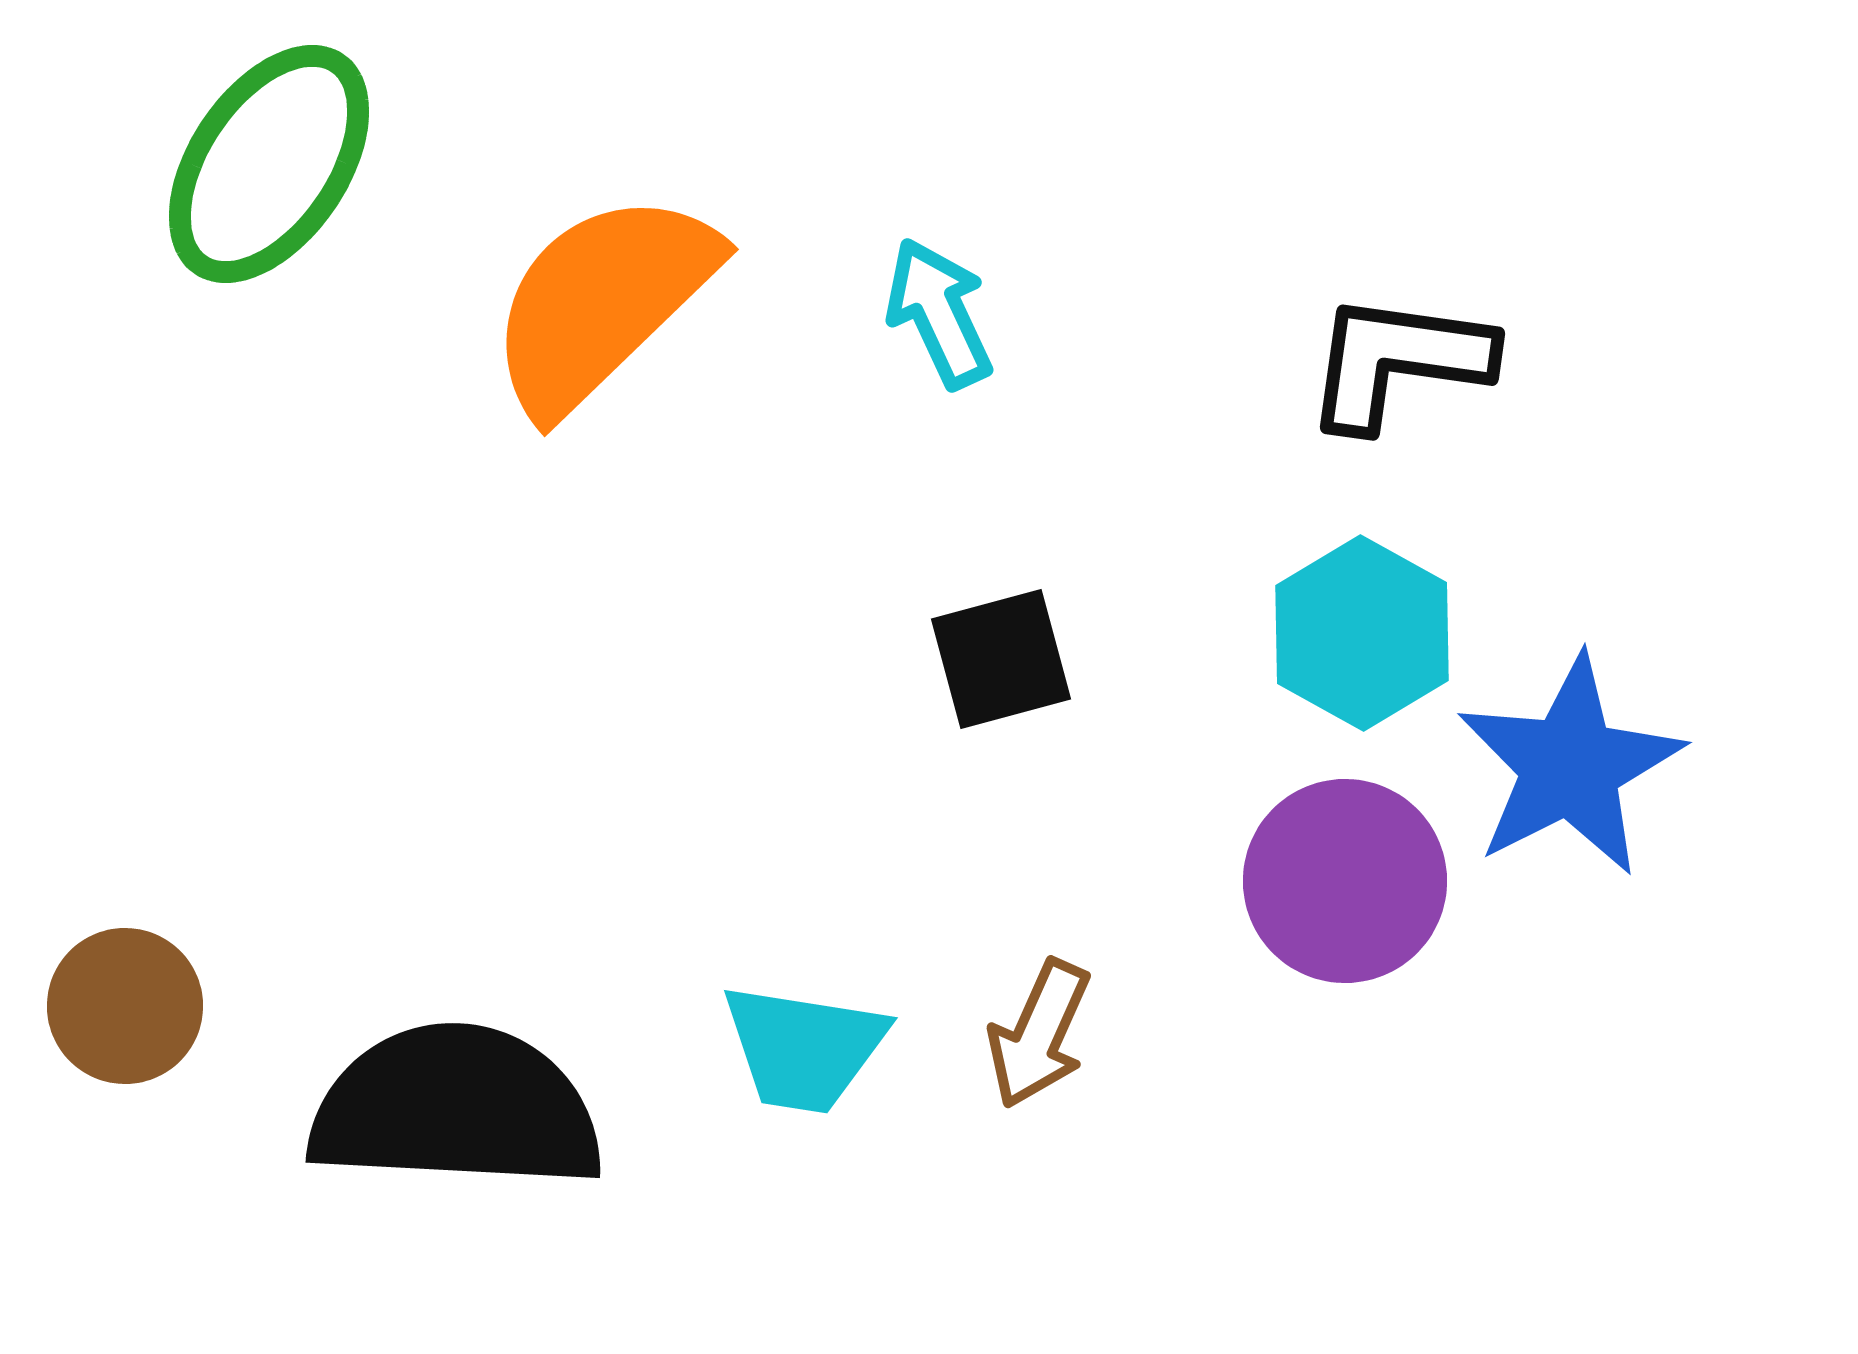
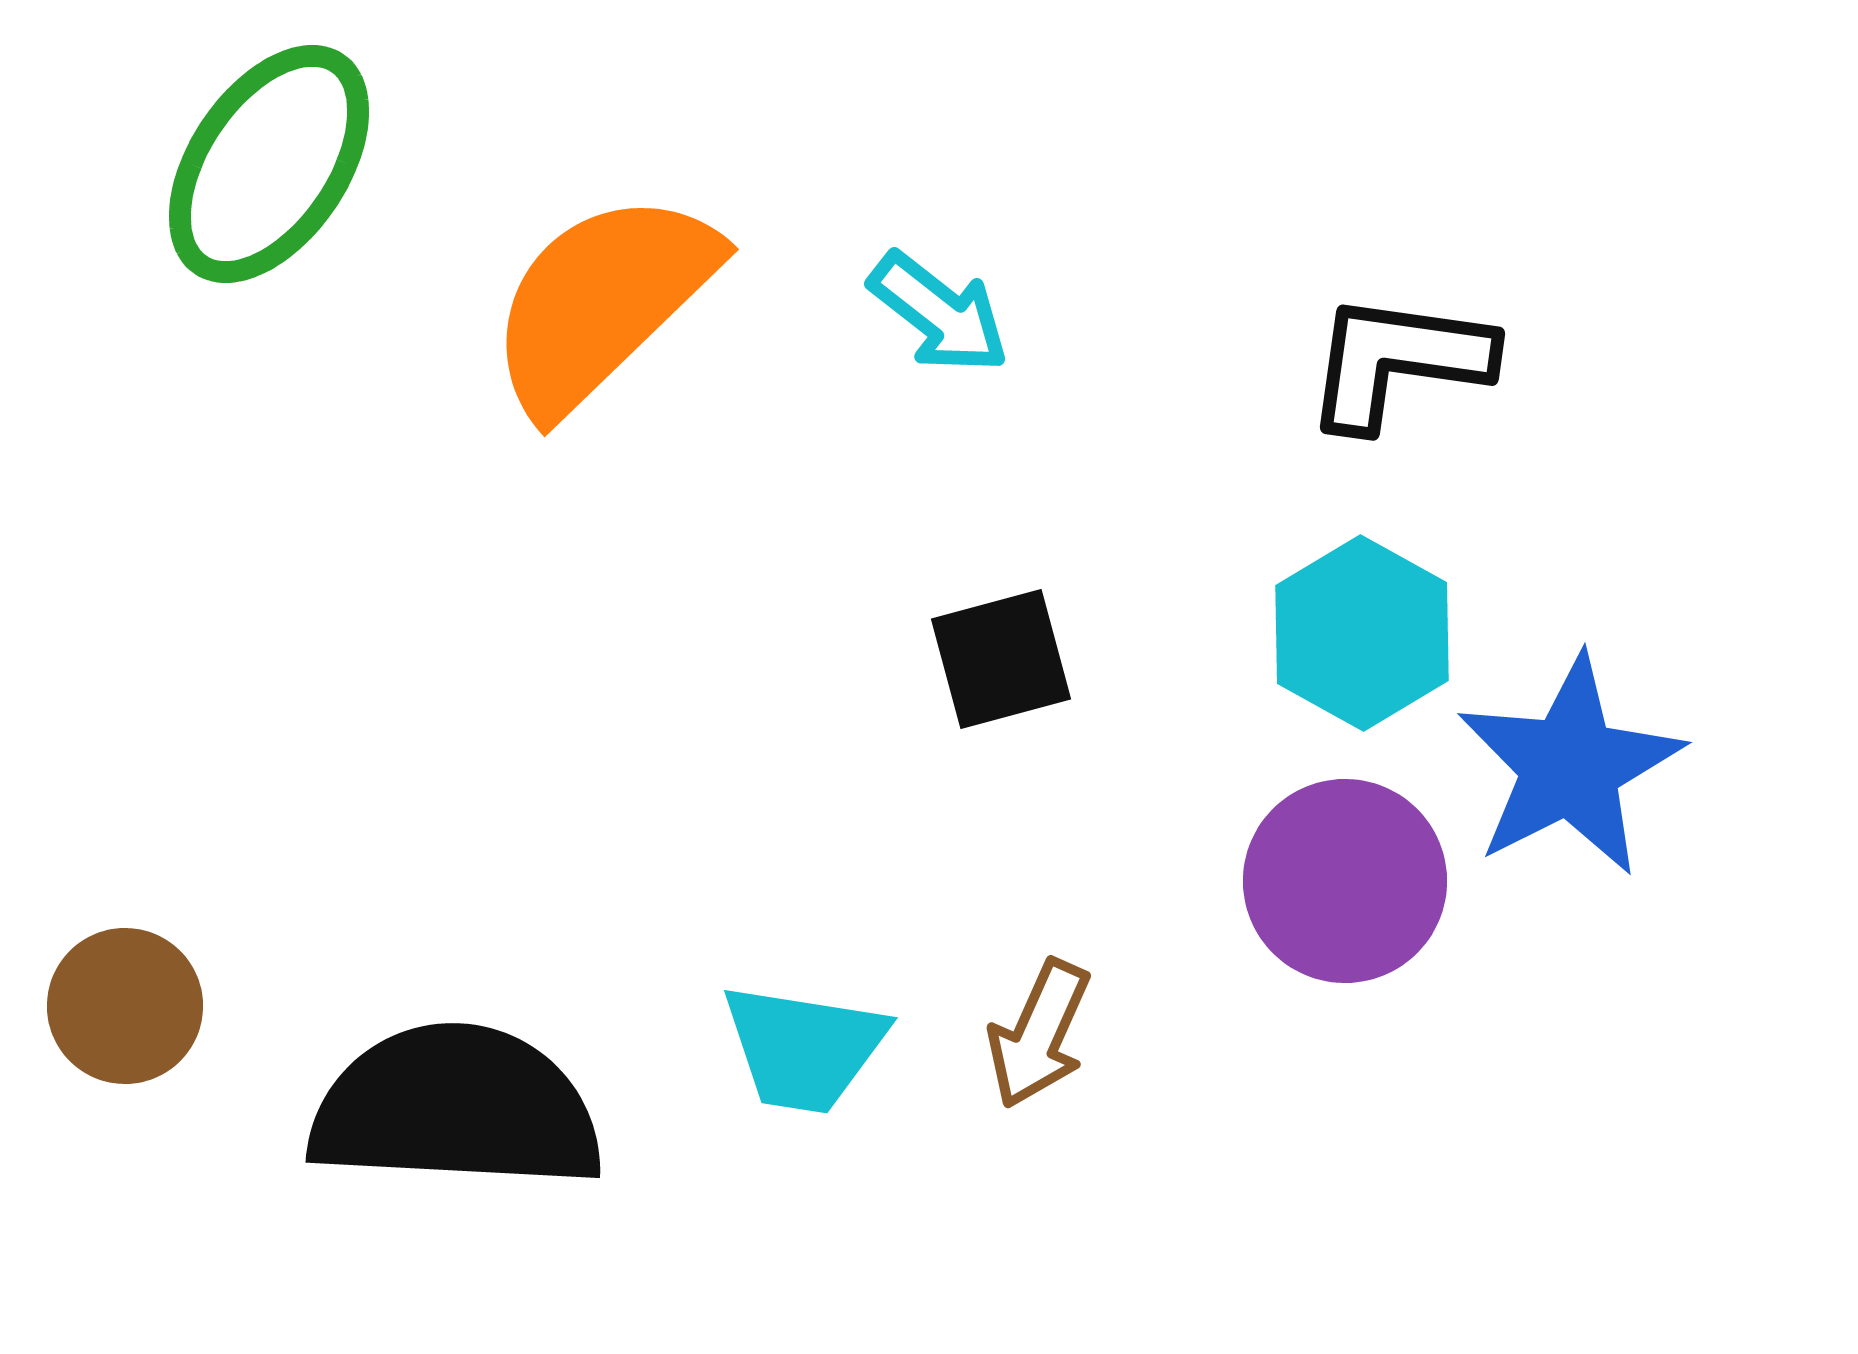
cyan arrow: rotated 153 degrees clockwise
